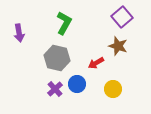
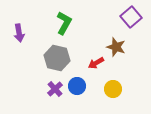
purple square: moved 9 px right
brown star: moved 2 px left, 1 px down
blue circle: moved 2 px down
